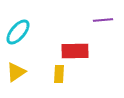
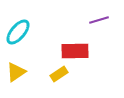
purple line: moved 4 px left; rotated 12 degrees counterclockwise
yellow rectangle: rotated 54 degrees clockwise
